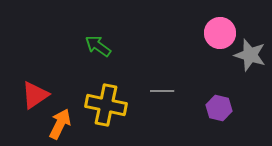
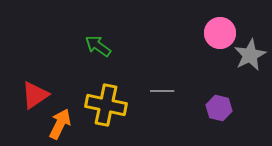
gray star: rotated 28 degrees clockwise
